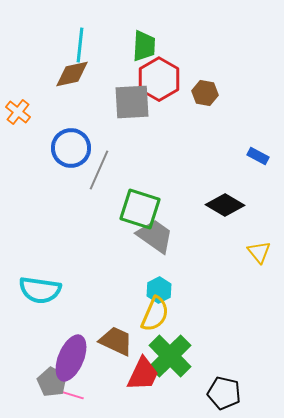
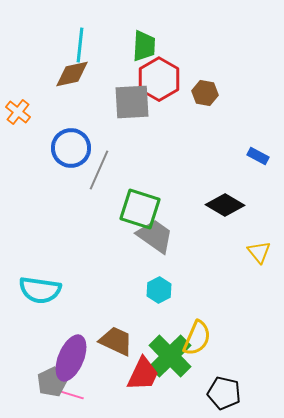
yellow semicircle: moved 42 px right, 24 px down
gray pentagon: rotated 16 degrees clockwise
